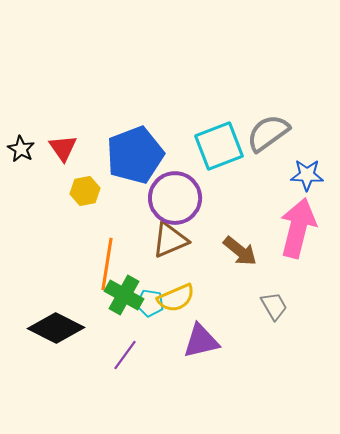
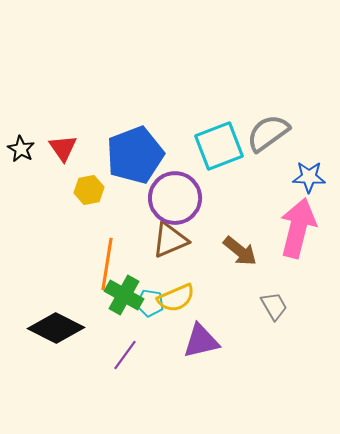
blue star: moved 2 px right, 2 px down
yellow hexagon: moved 4 px right, 1 px up
